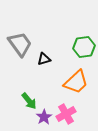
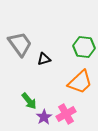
green hexagon: rotated 15 degrees clockwise
orange trapezoid: moved 4 px right
